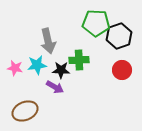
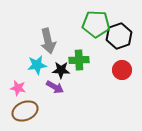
green pentagon: moved 1 px down
pink star: moved 3 px right, 20 px down
